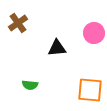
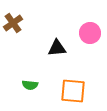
brown cross: moved 5 px left
pink circle: moved 4 px left
orange square: moved 17 px left, 1 px down
